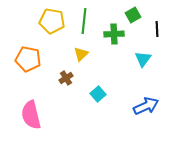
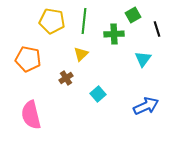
black line: rotated 14 degrees counterclockwise
